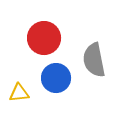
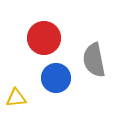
yellow triangle: moved 3 px left, 5 px down
